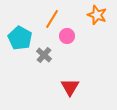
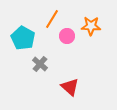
orange star: moved 6 px left, 11 px down; rotated 18 degrees counterclockwise
cyan pentagon: moved 3 px right
gray cross: moved 4 px left, 9 px down
red triangle: rotated 18 degrees counterclockwise
